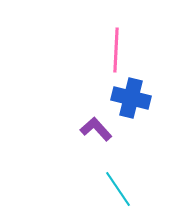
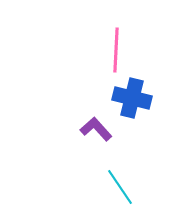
blue cross: moved 1 px right
cyan line: moved 2 px right, 2 px up
